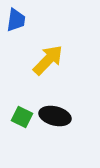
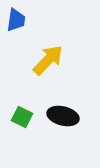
black ellipse: moved 8 px right
